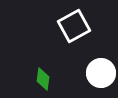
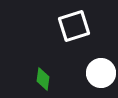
white square: rotated 12 degrees clockwise
